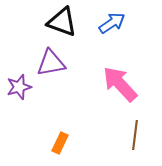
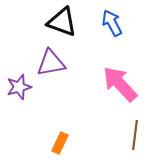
blue arrow: rotated 84 degrees counterclockwise
